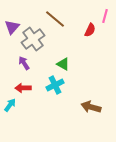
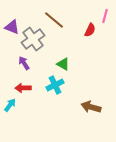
brown line: moved 1 px left, 1 px down
purple triangle: rotated 49 degrees counterclockwise
